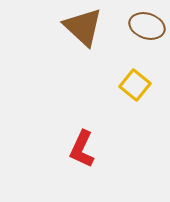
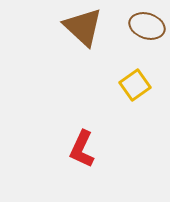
yellow square: rotated 16 degrees clockwise
